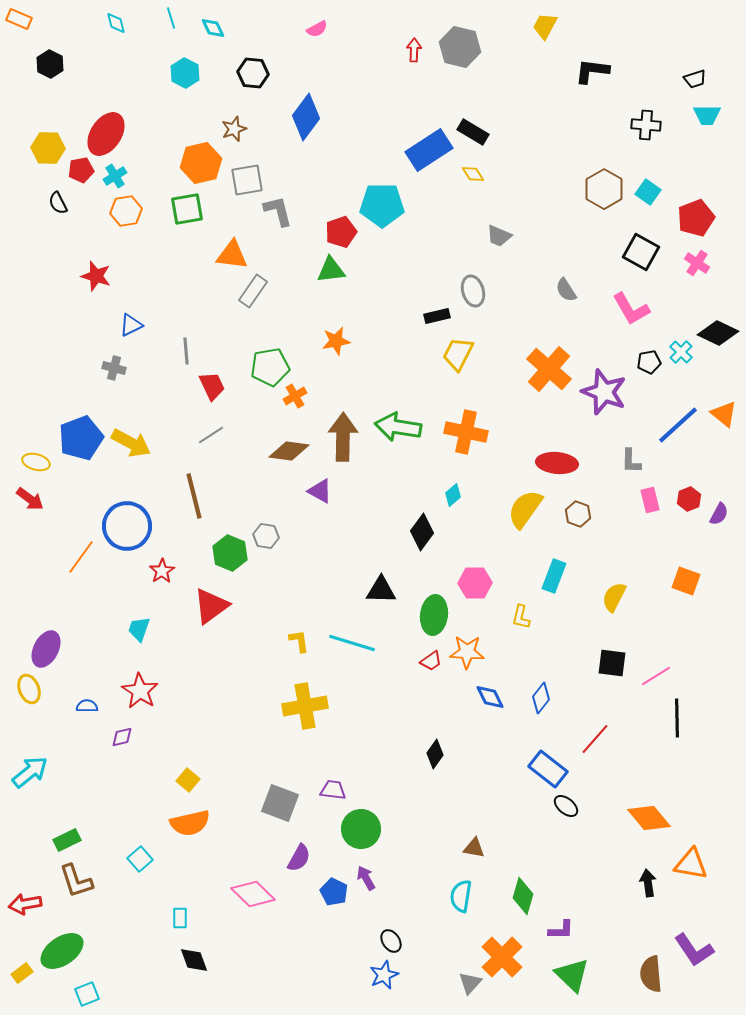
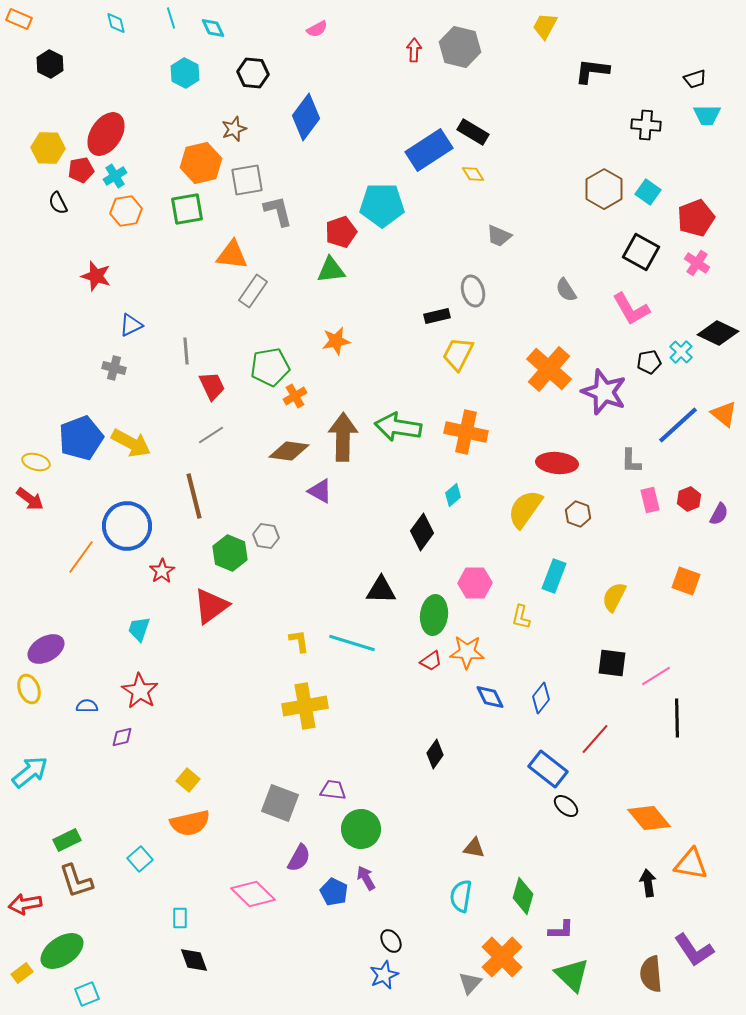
purple ellipse at (46, 649): rotated 33 degrees clockwise
